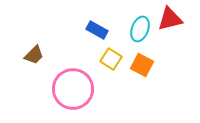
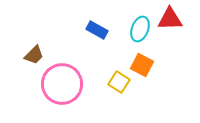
red triangle: rotated 12 degrees clockwise
yellow square: moved 8 px right, 23 px down
pink circle: moved 11 px left, 5 px up
